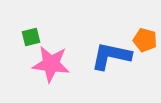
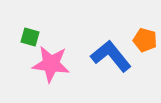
green square: moved 1 px left; rotated 30 degrees clockwise
blue L-shape: rotated 39 degrees clockwise
